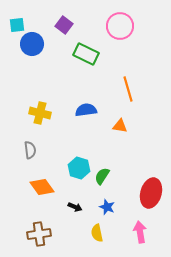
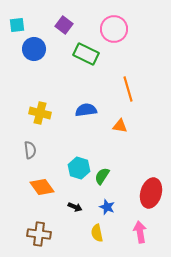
pink circle: moved 6 px left, 3 px down
blue circle: moved 2 px right, 5 px down
brown cross: rotated 15 degrees clockwise
